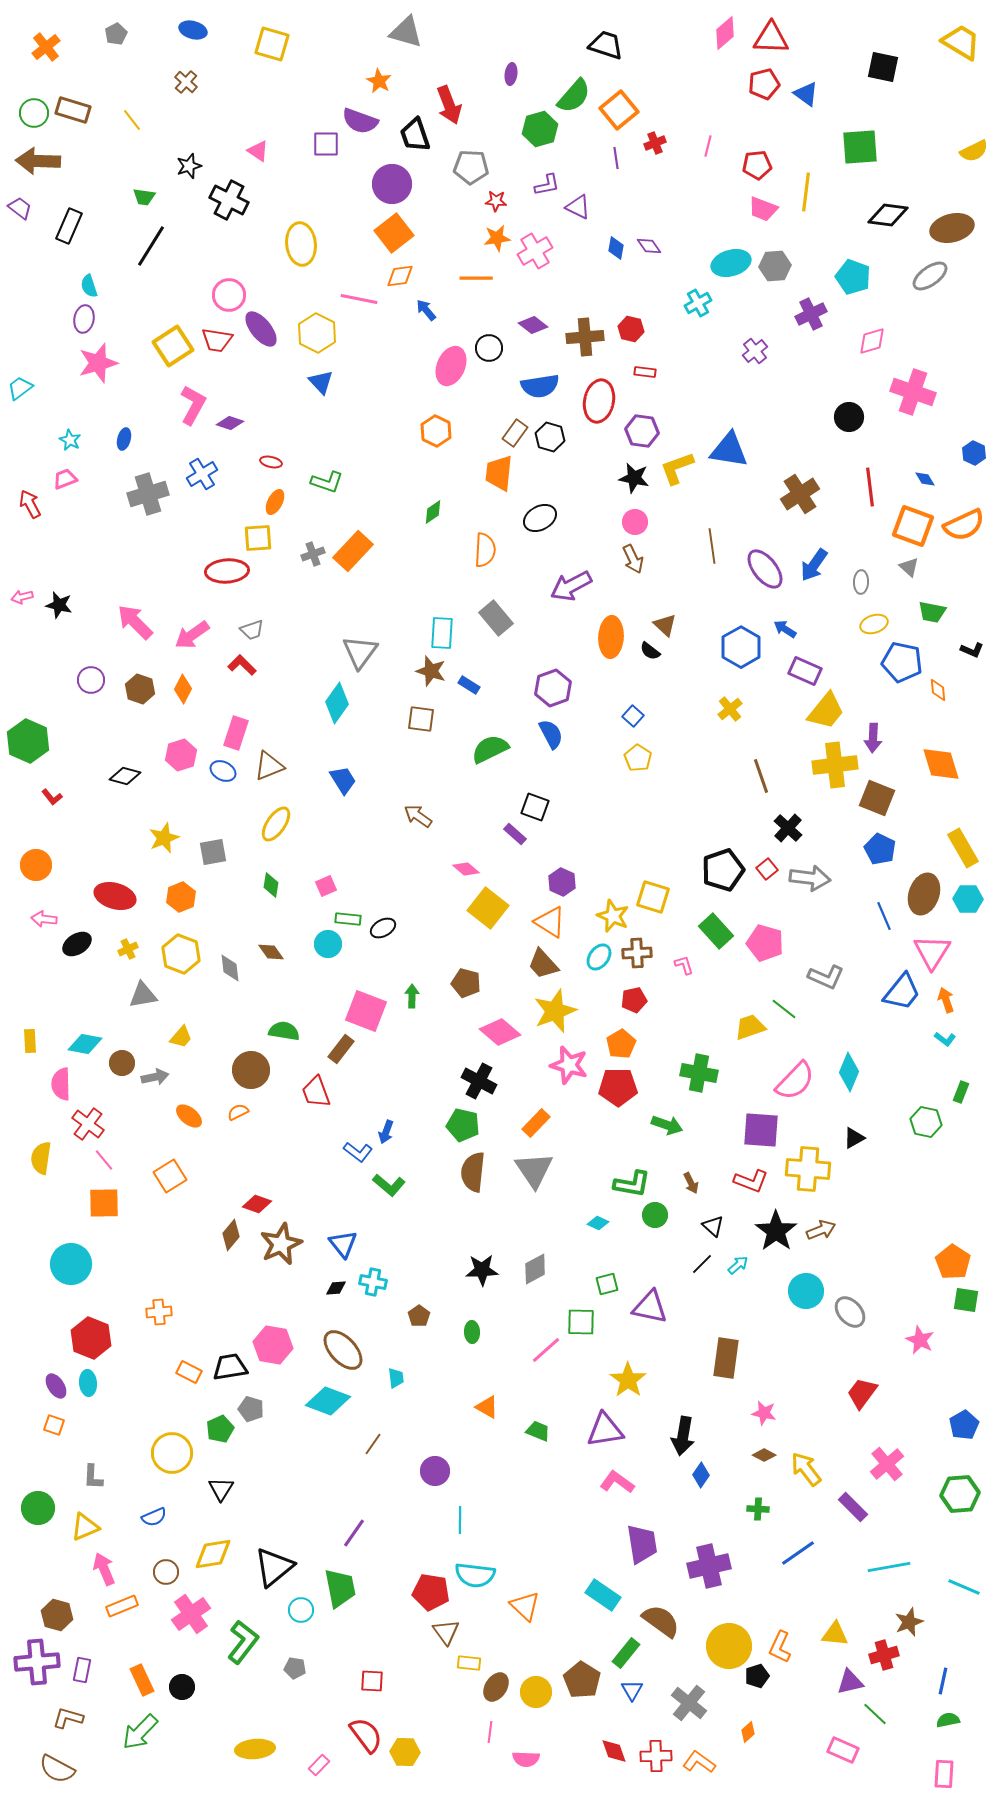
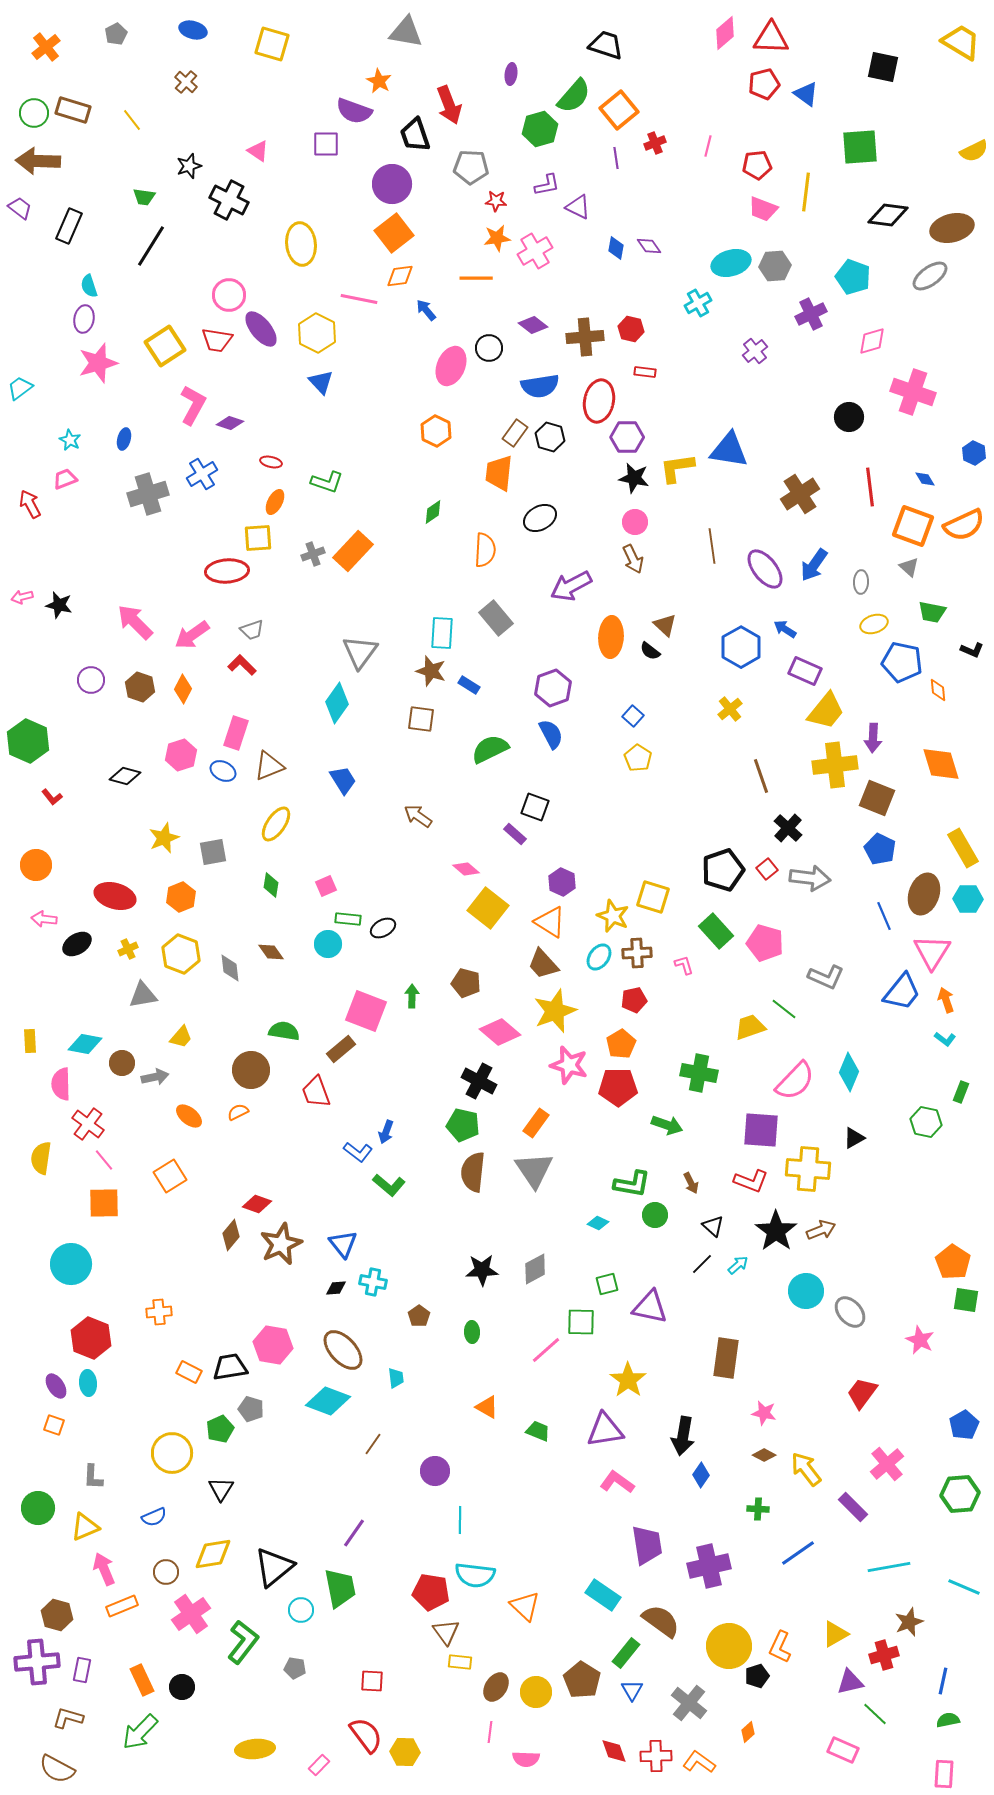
gray triangle at (406, 32): rotated 6 degrees counterclockwise
purple semicircle at (360, 121): moved 6 px left, 10 px up
yellow square at (173, 346): moved 8 px left
purple hexagon at (642, 431): moved 15 px left, 6 px down; rotated 8 degrees counterclockwise
yellow L-shape at (677, 468): rotated 12 degrees clockwise
brown hexagon at (140, 689): moved 2 px up
brown rectangle at (341, 1049): rotated 12 degrees clockwise
orange rectangle at (536, 1123): rotated 8 degrees counterclockwise
purple trapezoid at (642, 1544): moved 5 px right, 1 px down
yellow triangle at (835, 1634): rotated 36 degrees counterclockwise
yellow rectangle at (469, 1663): moved 9 px left, 1 px up
